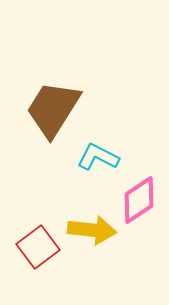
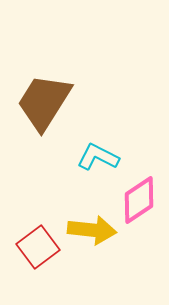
brown trapezoid: moved 9 px left, 7 px up
